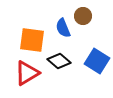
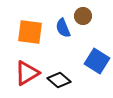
orange square: moved 2 px left, 8 px up
black diamond: moved 19 px down
